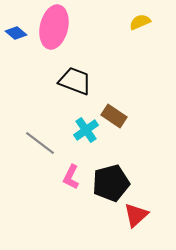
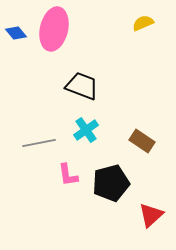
yellow semicircle: moved 3 px right, 1 px down
pink ellipse: moved 2 px down
blue diamond: rotated 10 degrees clockwise
black trapezoid: moved 7 px right, 5 px down
brown rectangle: moved 28 px right, 25 px down
gray line: moved 1 px left; rotated 48 degrees counterclockwise
pink L-shape: moved 3 px left, 2 px up; rotated 35 degrees counterclockwise
red triangle: moved 15 px right
